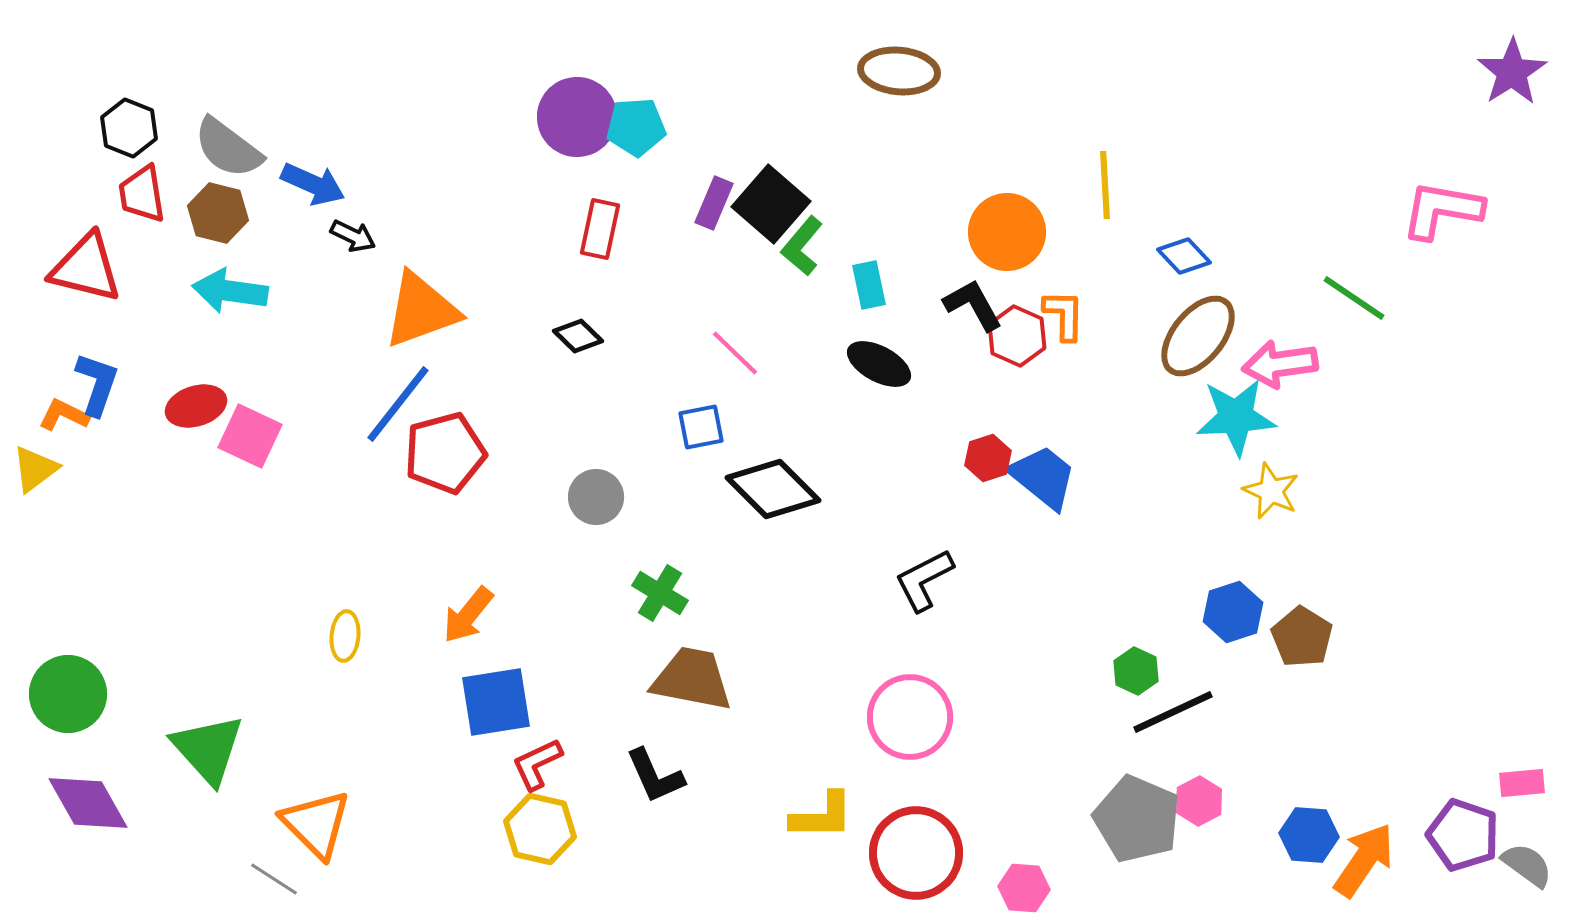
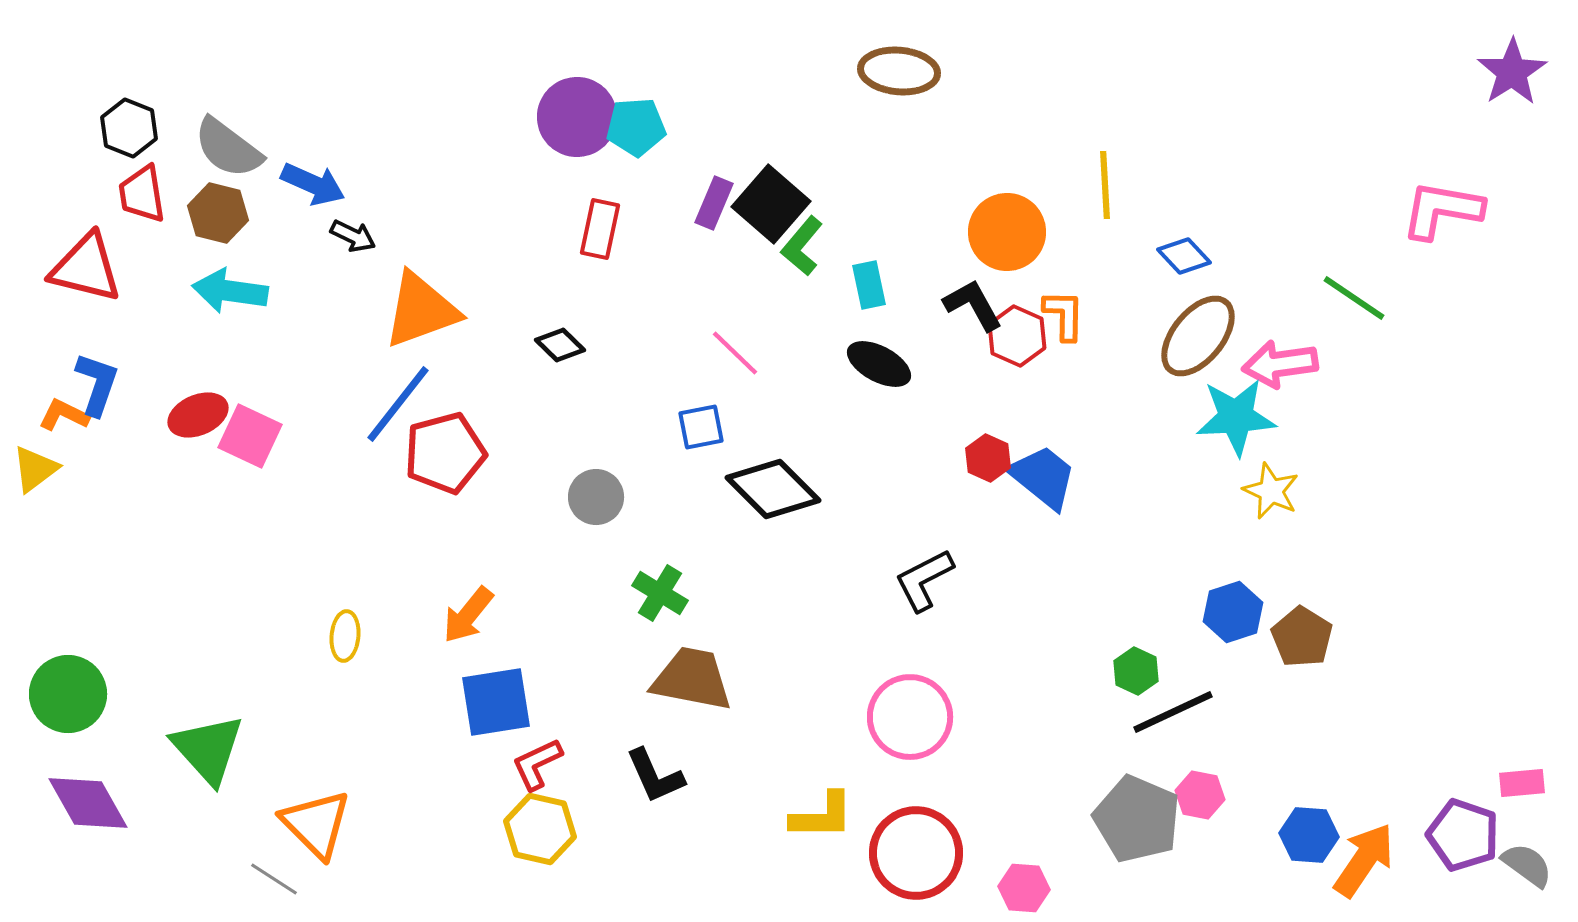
black diamond at (578, 336): moved 18 px left, 9 px down
red ellipse at (196, 406): moved 2 px right, 9 px down; rotated 6 degrees counterclockwise
red hexagon at (988, 458): rotated 18 degrees counterclockwise
pink hexagon at (1199, 801): moved 1 px right, 6 px up; rotated 21 degrees counterclockwise
